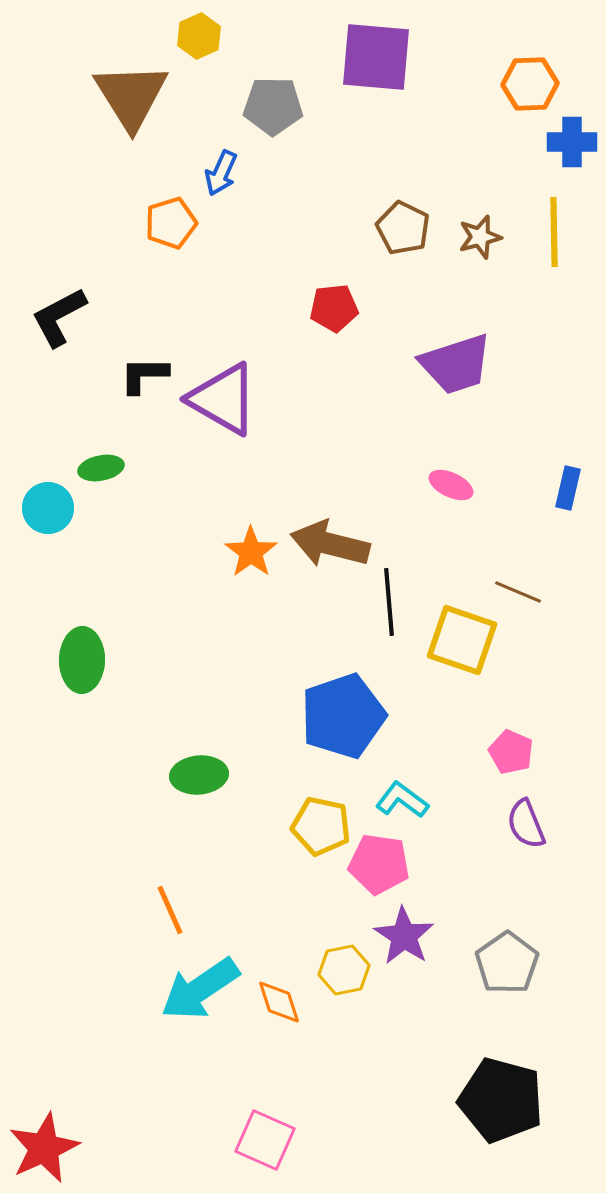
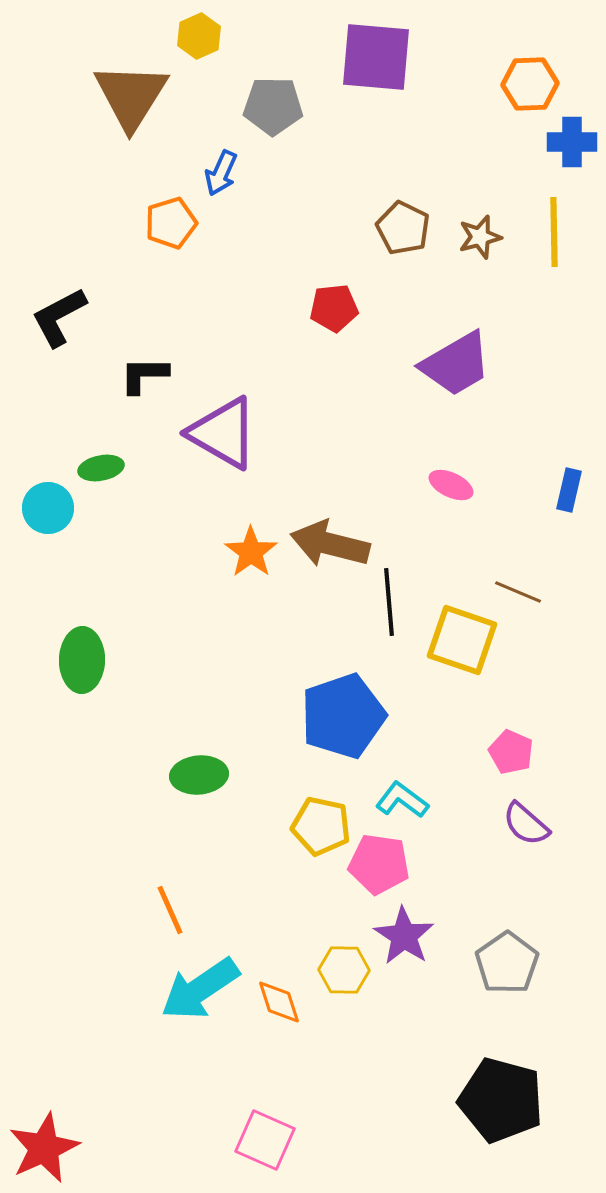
brown triangle at (131, 96): rotated 4 degrees clockwise
purple trapezoid at (456, 364): rotated 12 degrees counterclockwise
purple triangle at (223, 399): moved 34 px down
blue rectangle at (568, 488): moved 1 px right, 2 px down
purple semicircle at (526, 824): rotated 27 degrees counterclockwise
yellow hexagon at (344, 970): rotated 12 degrees clockwise
